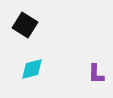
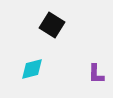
black square: moved 27 px right
